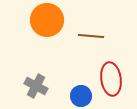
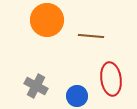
blue circle: moved 4 px left
